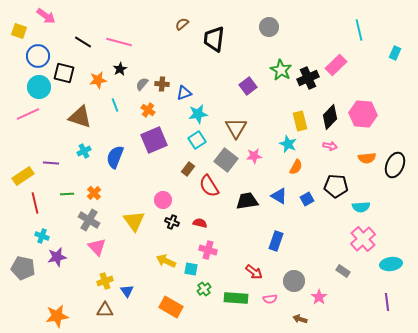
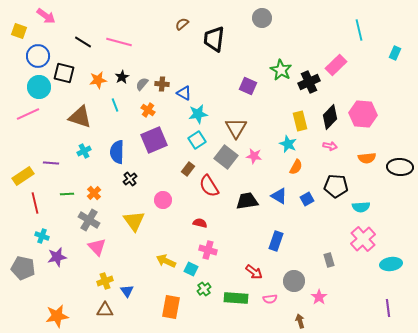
gray circle at (269, 27): moved 7 px left, 9 px up
black star at (120, 69): moved 2 px right, 8 px down
black cross at (308, 78): moved 1 px right, 4 px down
purple square at (248, 86): rotated 30 degrees counterclockwise
blue triangle at (184, 93): rotated 49 degrees clockwise
pink star at (254, 156): rotated 14 degrees clockwise
blue semicircle at (115, 157): moved 2 px right, 5 px up; rotated 20 degrees counterclockwise
gray square at (226, 160): moved 3 px up
black ellipse at (395, 165): moved 5 px right, 2 px down; rotated 70 degrees clockwise
black cross at (172, 222): moved 42 px left, 43 px up; rotated 32 degrees clockwise
cyan square at (191, 269): rotated 16 degrees clockwise
gray rectangle at (343, 271): moved 14 px left, 11 px up; rotated 40 degrees clockwise
purple line at (387, 302): moved 1 px right, 6 px down
orange rectangle at (171, 307): rotated 70 degrees clockwise
brown arrow at (300, 319): moved 2 px down; rotated 56 degrees clockwise
